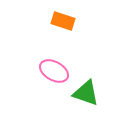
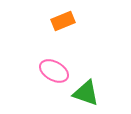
orange rectangle: rotated 40 degrees counterclockwise
